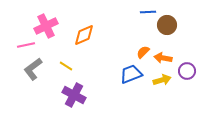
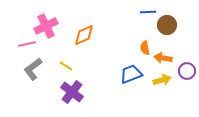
pink line: moved 1 px right, 1 px up
orange semicircle: moved 2 px right, 4 px up; rotated 56 degrees counterclockwise
purple cross: moved 2 px left, 3 px up; rotated 10 degrees clockwise
